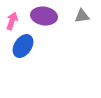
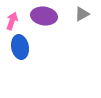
gray triangle: moved 2 px up; rotated 21 degrees counterclockwise
blue ellipse: moved 3 px left, 1 px down; rotated 45 degrees counterclockwise
